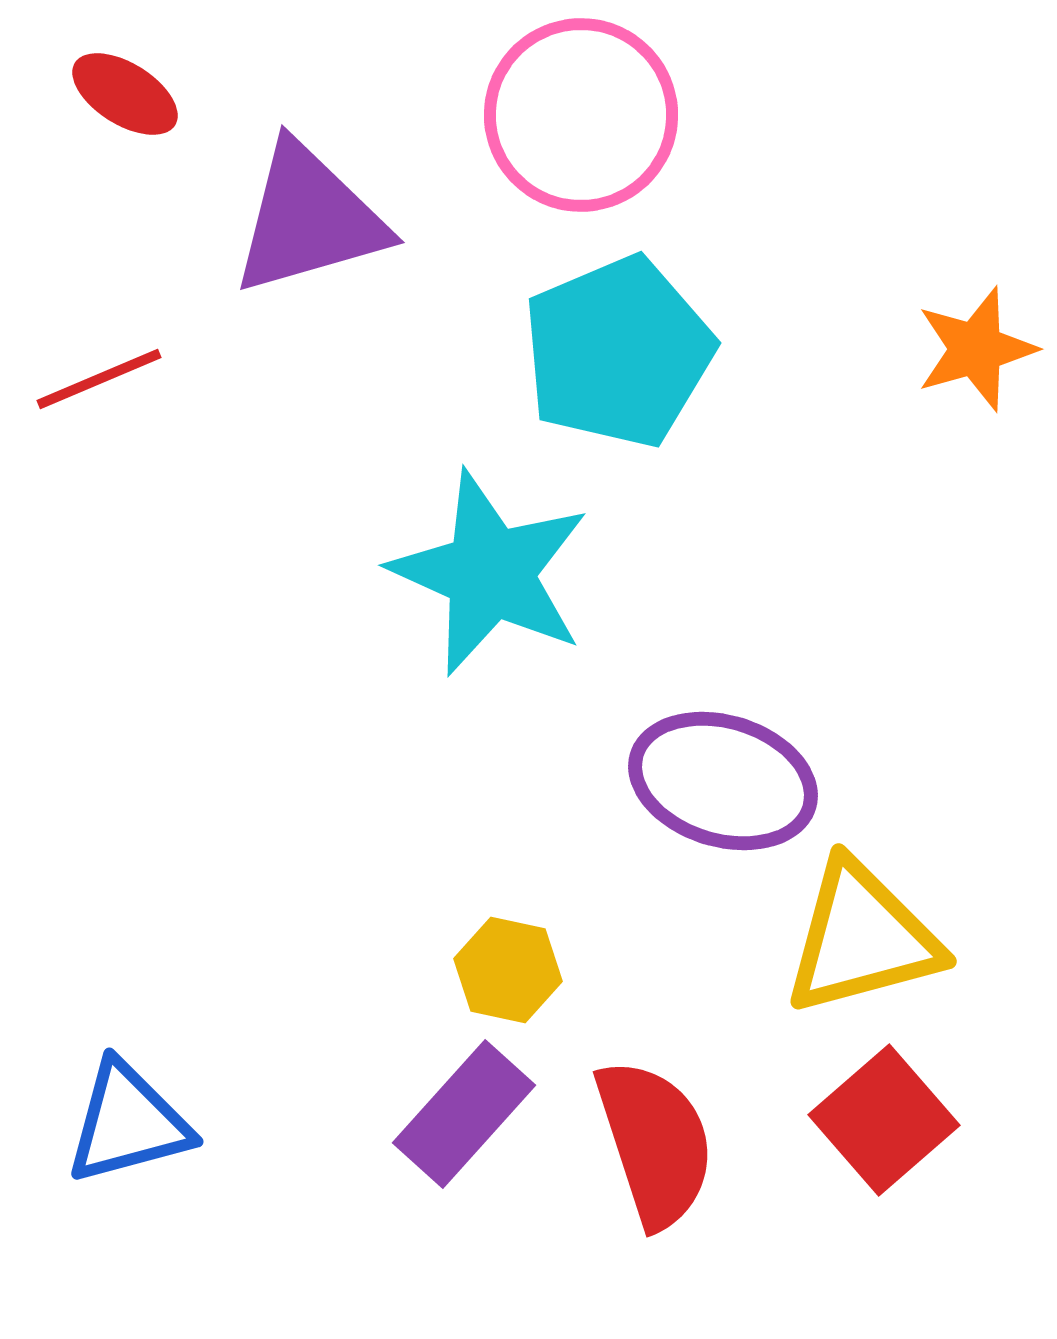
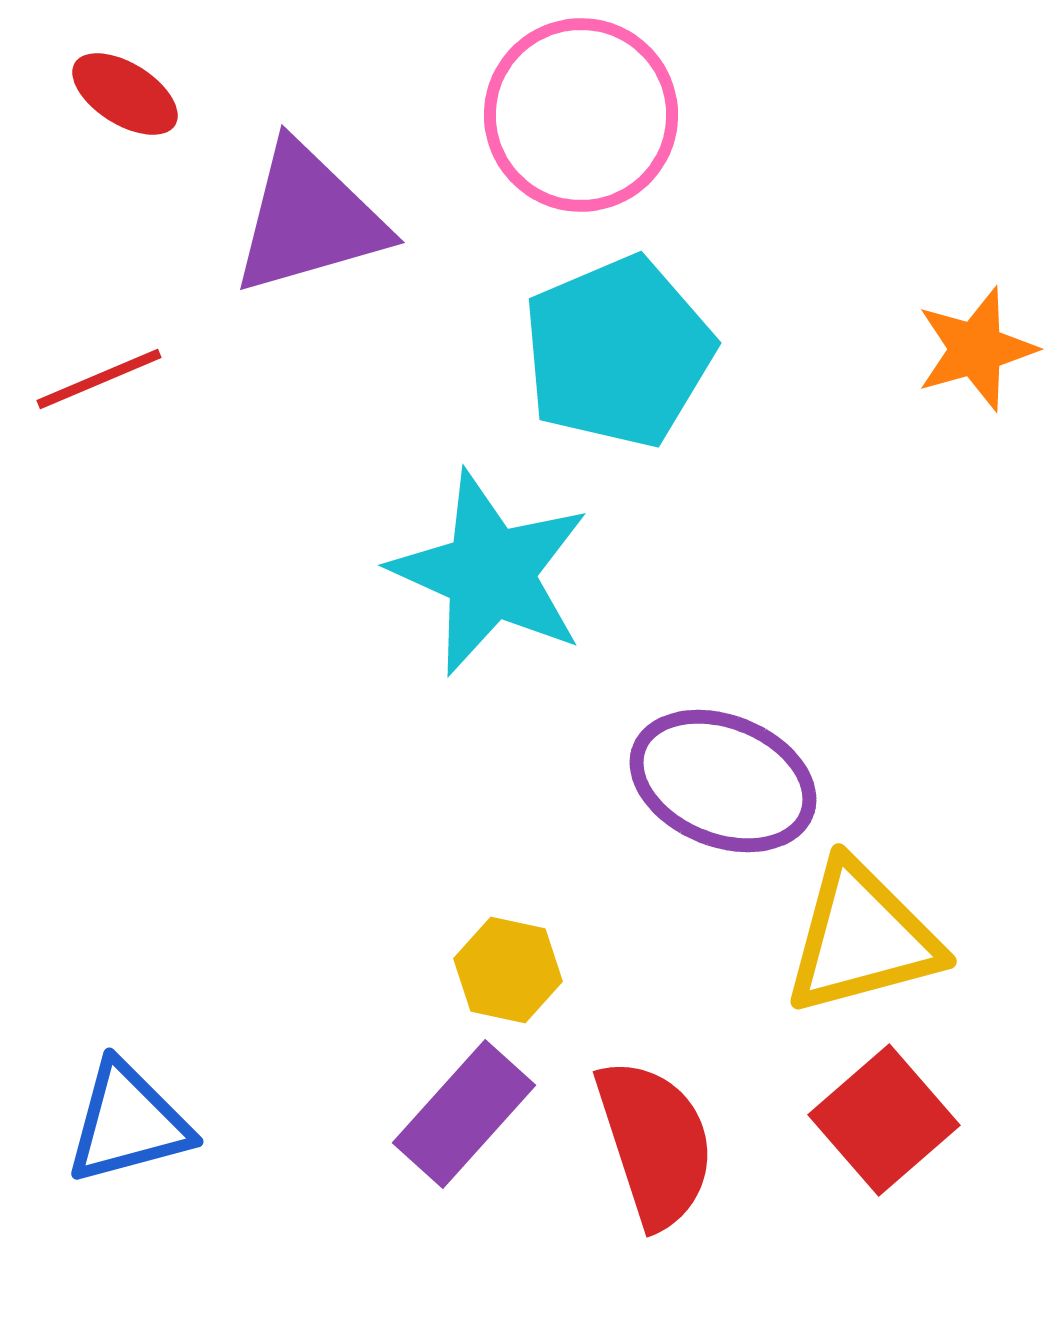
purple ellipse: rotated 5 degrees clockwise
